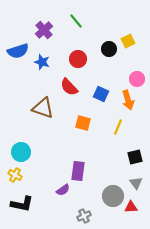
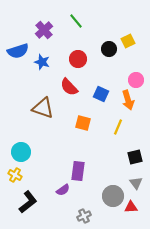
pink circle: moved 1 px left, 1 px down
black L-shape: moved 6 px right, 2 px up; rotated 50 degrees counterclockwise
